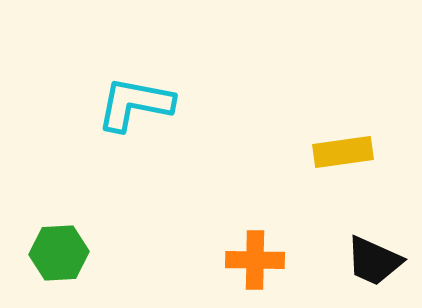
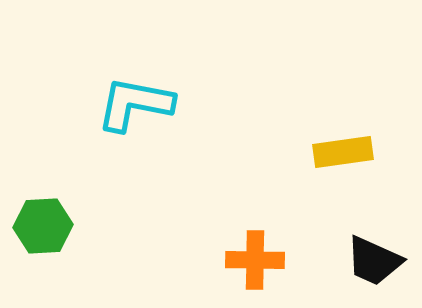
green hexagon: moved 16 px left, 27 px up
